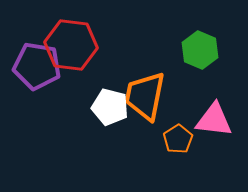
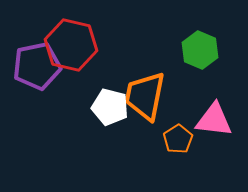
red hexagon: rotated 6 degrees clockwise
purple pentagon: rotated 21 degrees counterclockwise
